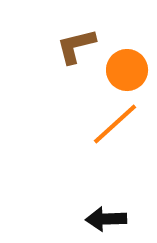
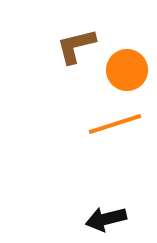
orange line: rotated 24 degrees clockwise
black arrow: rotated 12 degrees counterclockwise
